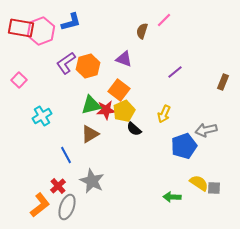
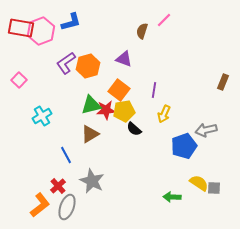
purple line: moved 21 px left, 18 px down; rotated 42 degrees counterclockwise
yellow pentagon: rotated 15 degrees clockwise
